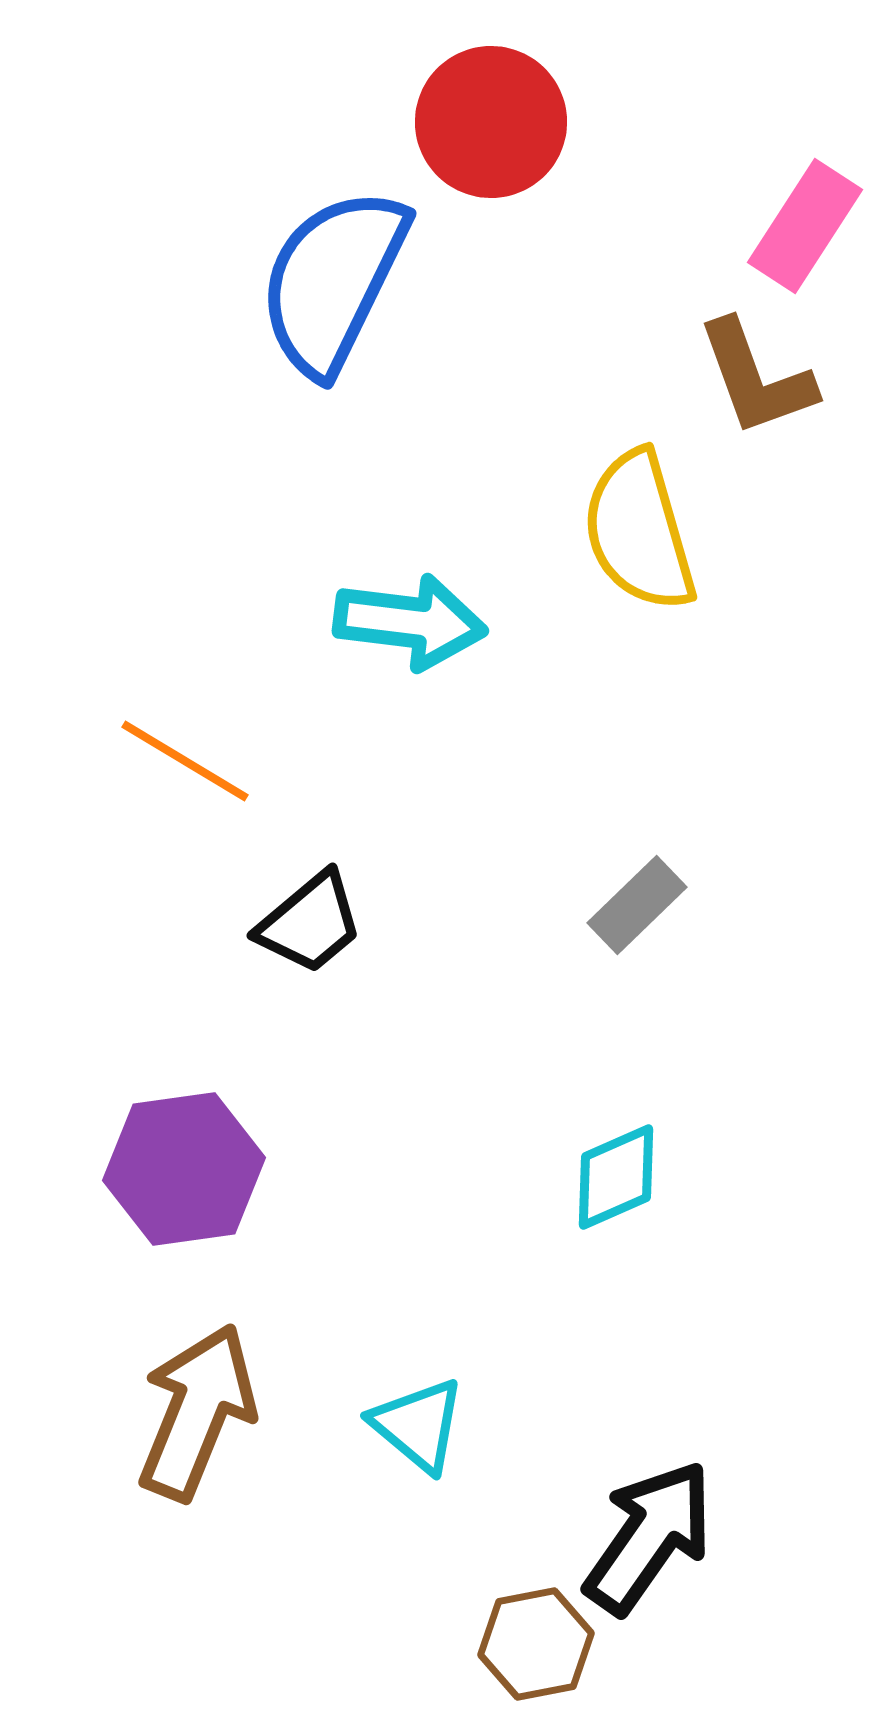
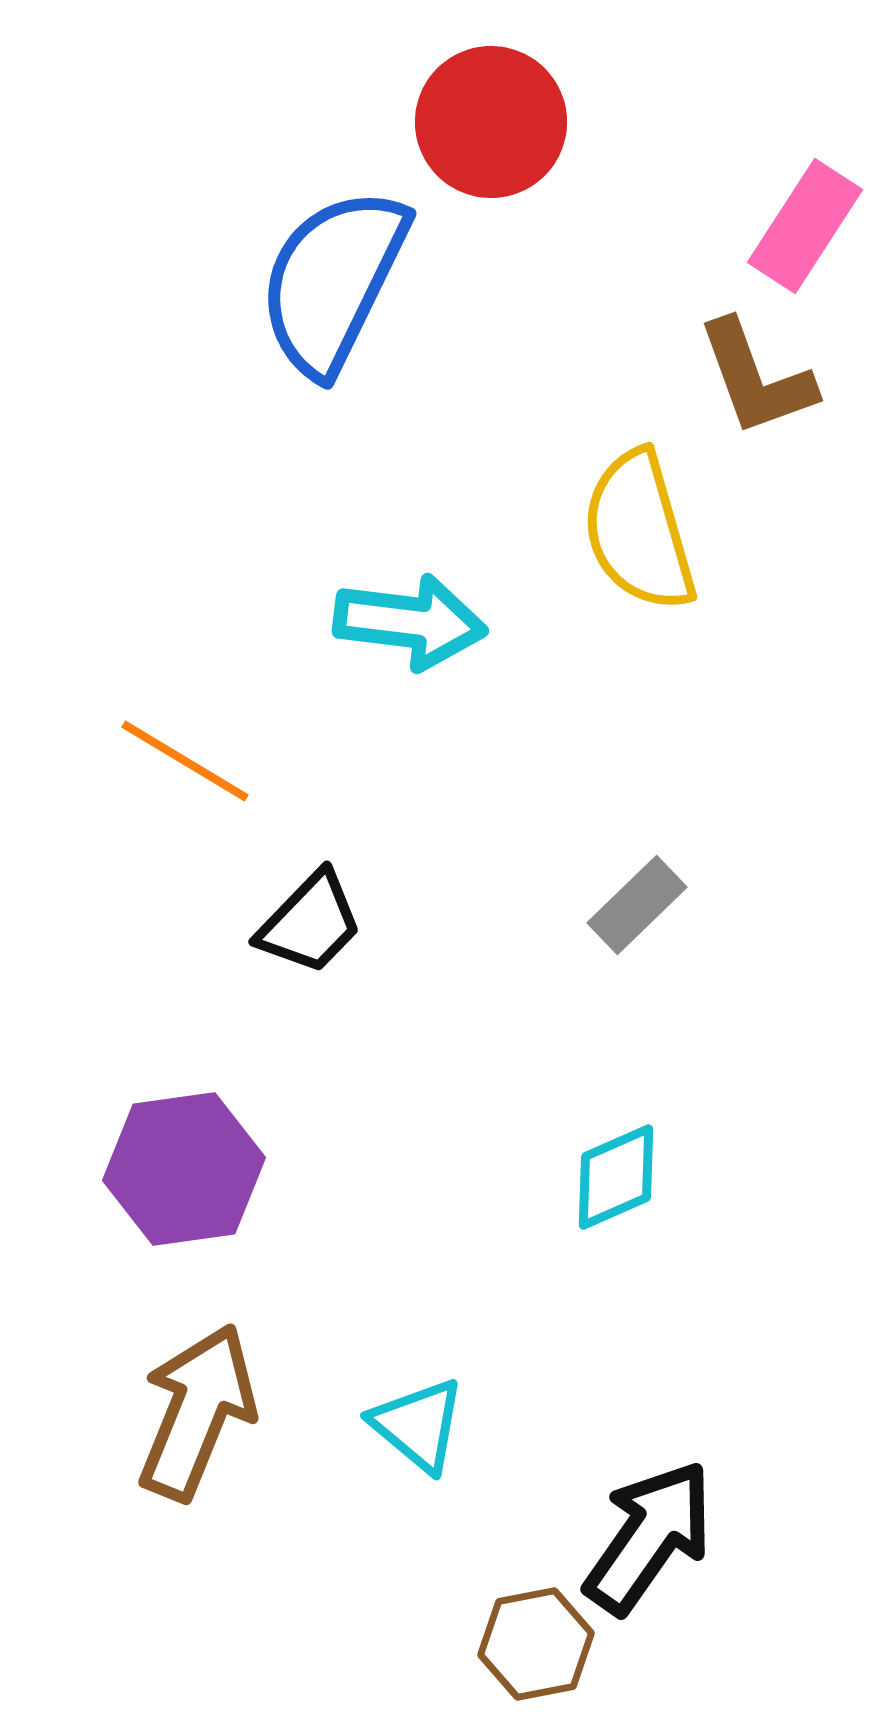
black trapezoid: rotated 6 degrees counterclockwise
